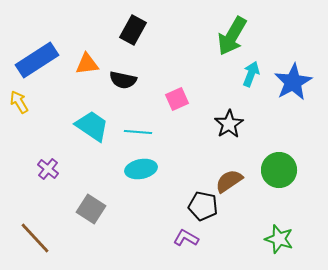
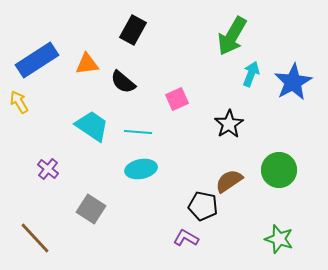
black semicircle: moved 2 px down; rotated 28 degrees clockwise
